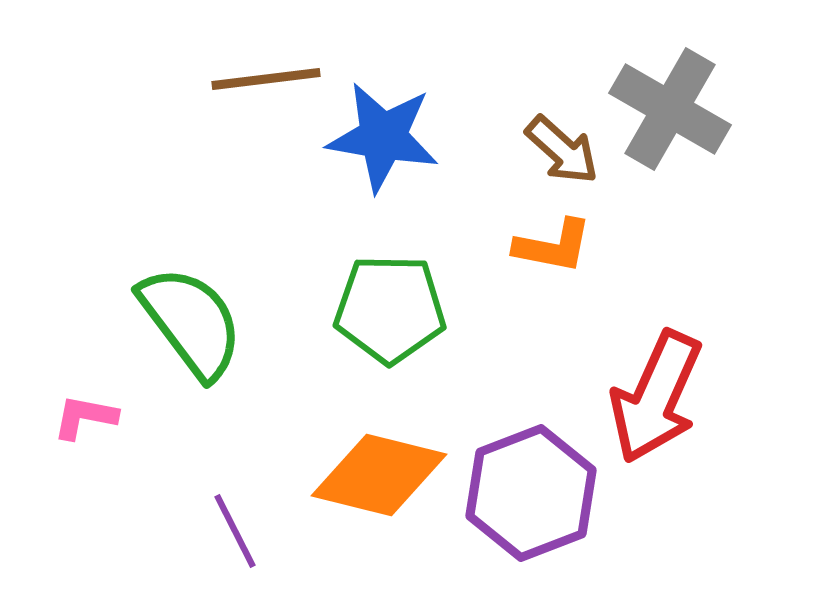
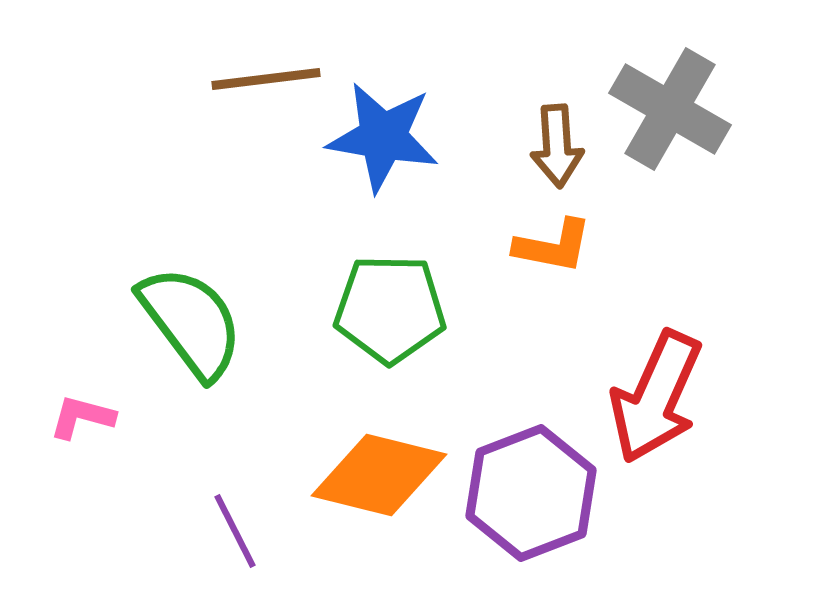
brown arrow: moved 5 px left, 4 px up; rotated 44 degrees clockwise
pink L-shape: moved 3 px left; rotated 4 degrees clockwise
